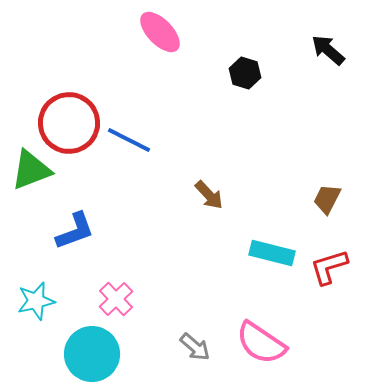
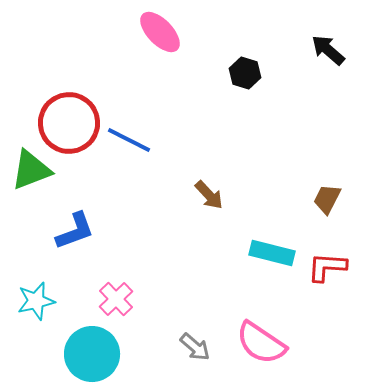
red L-shape: moved 2 px left; rotated 21 degrees clockwise
